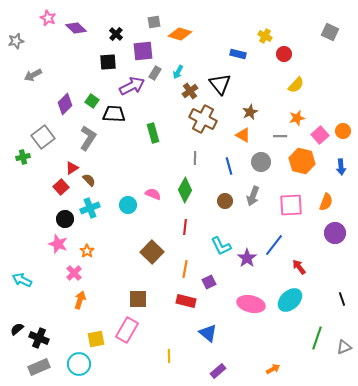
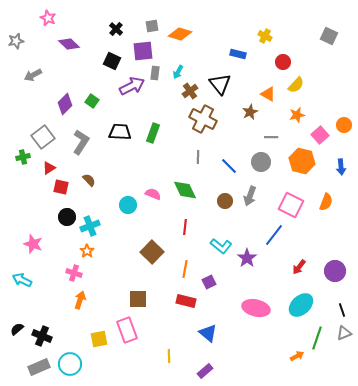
gray square at (154, 22): moved 2 px left, 4 px down
purple diamond at (76, 28): moved 7 px left, 16 px down
gray square at (330, 32): moved 1 px left, 4 px down
black cross at (116, 34): moved 5 px up
red circle at (284, 54): moved 1 px left, 8 px down
black square at (108, 62): moved 4 px right, 1 px up; rotated 30 degrees clockwise
gray rectangle at (155, 73): rotated 24 degrees counterclockwise
black trapezoid at (114, 114): moved 6 px right, 18 px down
orange star at (297, 118): moved 3 px up
orange circle at (343, 131): moved 1 px right, 6 px up
green rectangle at (153, 133): rotated 36 degrees clockwise
orange triangle at (243, 135): moved 25 px right, 41 px up
gray line at (280, 136): moved 9 px left, 1 px down
gray L-shape at (88, 138): moved 7 px left, 4 px down
gray line at (195, 158): moved 3 px right, 1 px up
blue line at (229, 166): rotated 30 degrees counterclockwise
red triangle at (72, 168): moved 23 px left
red square at (61, 187): rotated 35 degrees counterclockwise
green diamond at (185, 190): rotated 55 degrees counterclockwise
gray arrow at (253, 196): moved 3 px left
pink square at (291, 205): rotated 30 degrees clockwise
cyan cross at (90, 208): moved 18 px down
black circle at (65, 219): moved 2 px right, 2 px up
purple circle at (335, 233): moved 38 px down
pink star at (58, 244): moved 25 px left
blue line at (274, 245): moved 10 px up
cyan L-shape at (221, 246): rotated 25 degrees counterclockwise
red arrow at (299, 267): rotated 105 degrees counterclockwise
pink cross at (74, 273): rotated 28 degrees counterclockwise
black line at (342, 299): moved 11 px down
cyan ellipse at (290, 300): moved 11 px right, 5 px down
pink ellipse at (251, 304): moved 5 px right, 4 px down
pink rectangle at (127, 330): rotated 50 degrees counterclockwise
black cross at (39, 338): moved 3 px right, 2 px up
yellow square at (96, 339): moved 3 px right
gray triangle at (344, 347): moved 14 px up
cyan circle at (79, 364): moved 9 px left
orange arrow at (273, 369): moved 24 px right, 13 px up
purple rectangle at (218, 371): moved 13 px left
